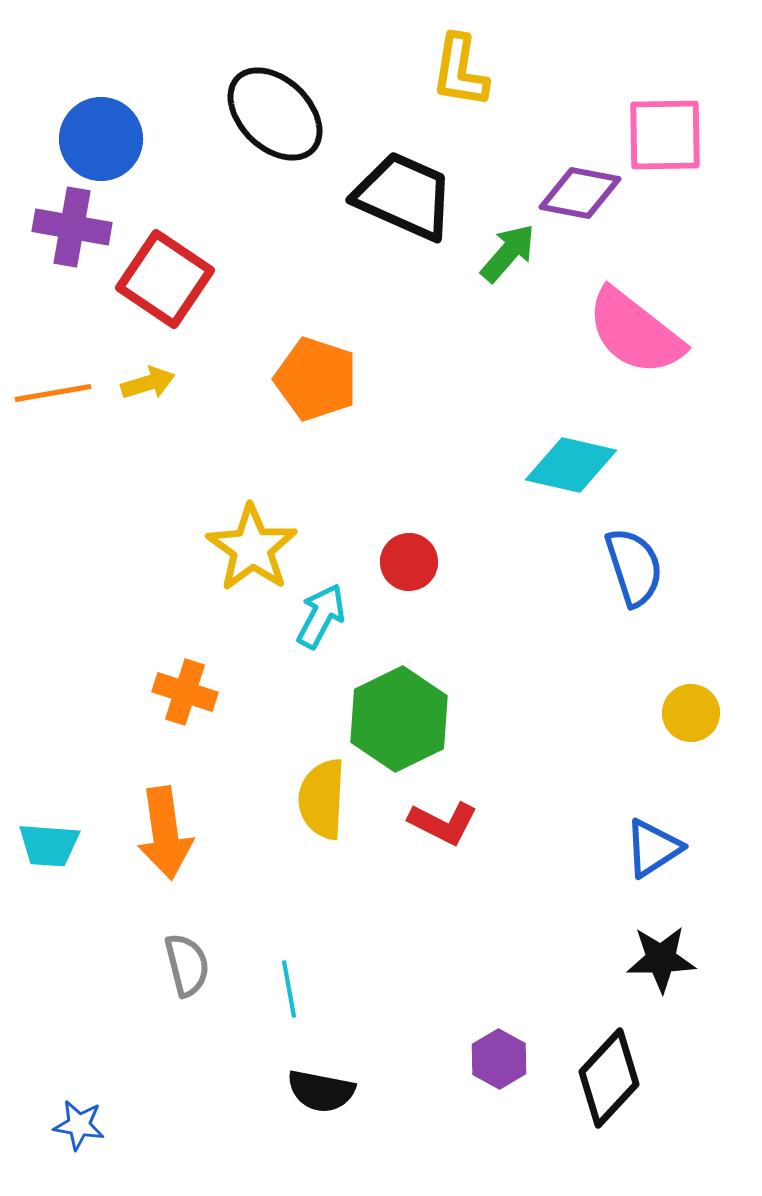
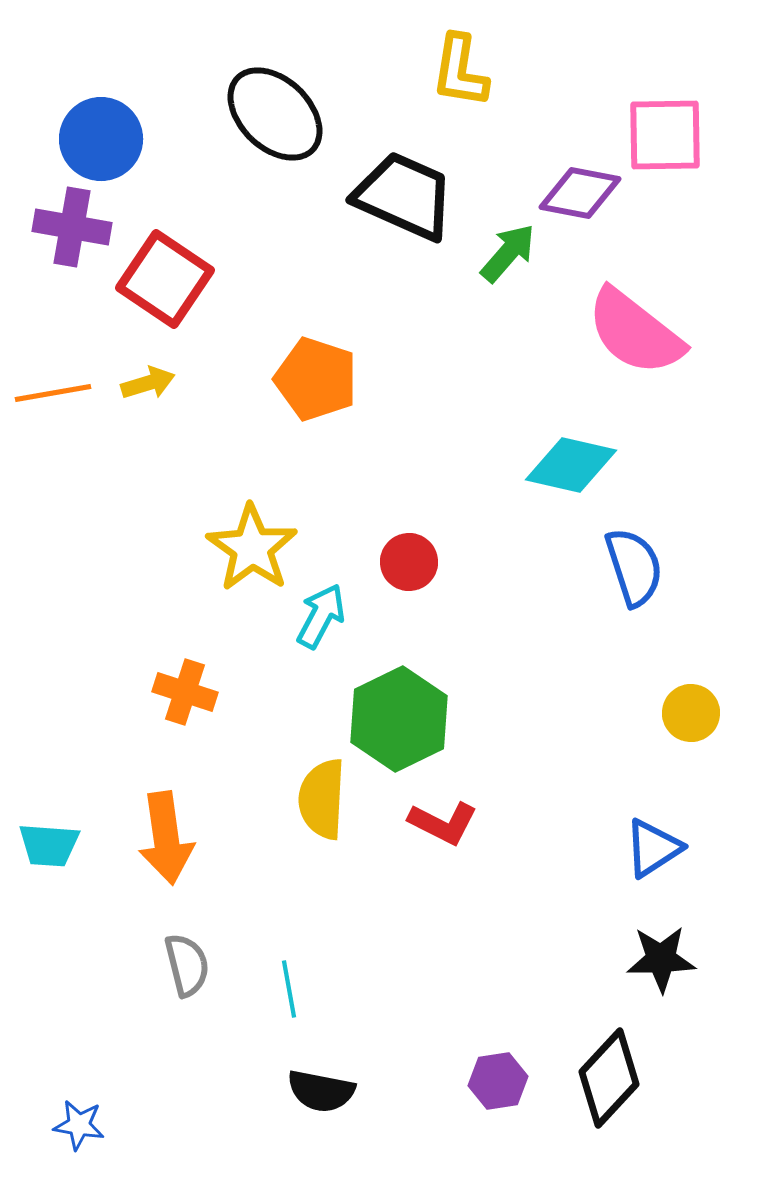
orange arrow: moved 1 px right, 5 px down
purple hexagon: moved 1 px left, 22 px down; rotated 22 degrees clockwise
